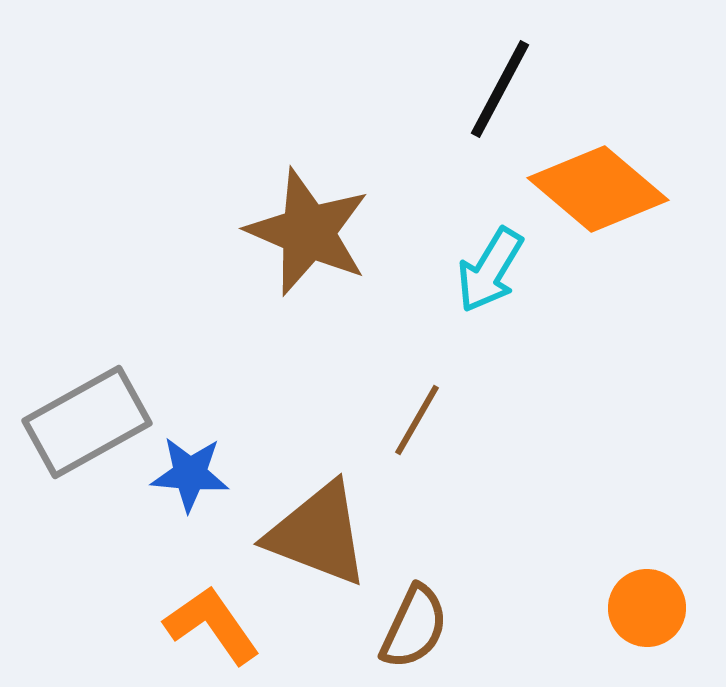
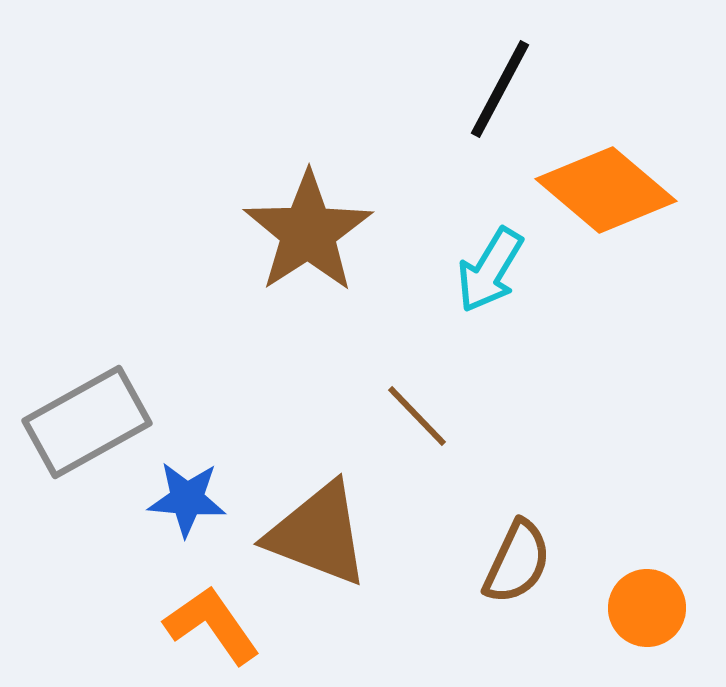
orange diamond: moved 8 px right, 1 px down
brown star: rotated 16 degrees clockwise
brown line: moved 4 px up; rotated 74 degrees counterclockwise
blue star: moved 3 px left, 25 px down
brown semicircle: moved 103 px right, 65 px up
